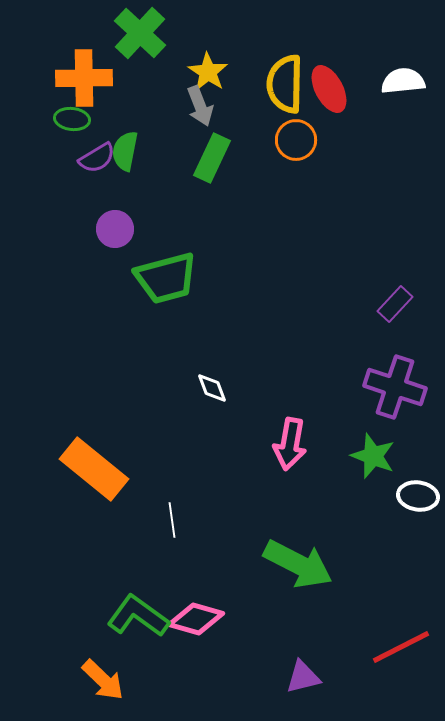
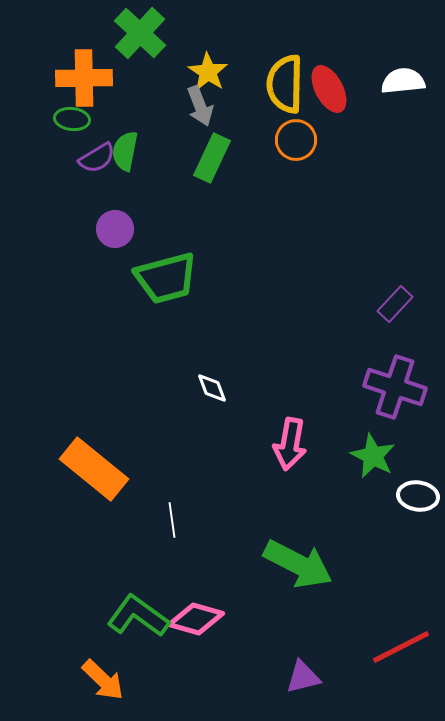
green star: rotated 6 degrees clockwise
